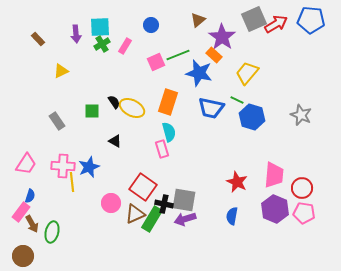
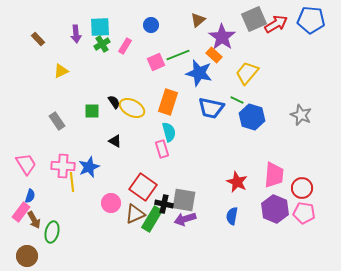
pink trapezoid at (26, 164): rotated 65 degrees counterclockwise
brown arrow at (32, 224): moved 2 px right, 4 px up
brown circle at (23, 256): moved 4 px right
